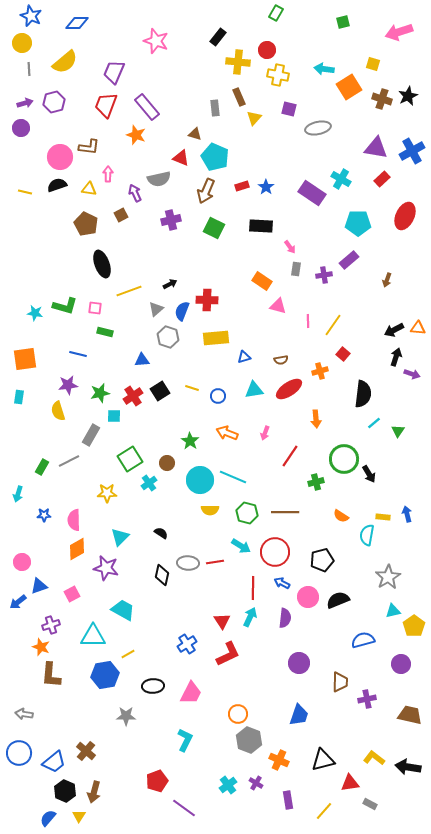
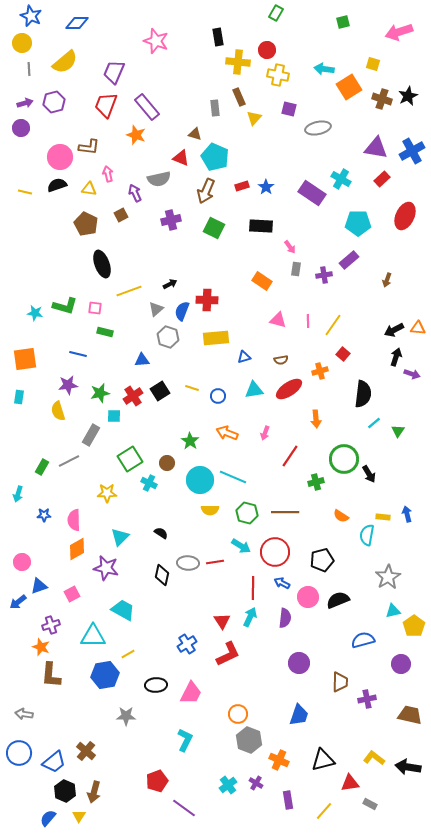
black rectangle at (218, 37): rotated 48 degrees counterclockwise
pink arrow at (108, 174): rotated 14 degrees counterclockwise
pink triangle at (278, 306): moved 14 px down
cyan cross at (149, 483): rotated 28 degrees counterclockwise
black ellipse at (153, 686): moved 3 px right, 1 px up
